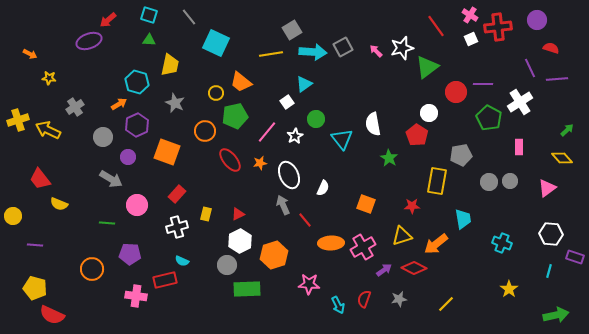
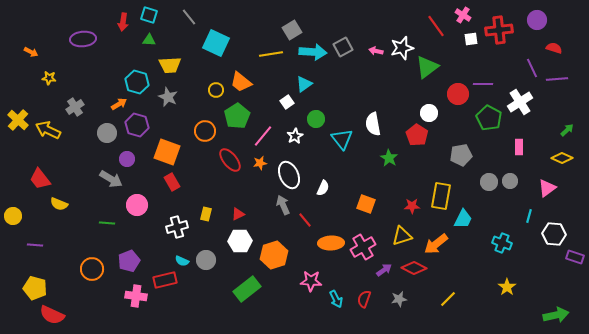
pink cross at (470, 15): moved 7 px left
red arrow at (108, 20): moved 15 px right, 2 px down; rotated 42 degrees counterclockwise
red cross at (498, 27): moved 1 px right, 3 px down
white square at (471, 39): rotated 16 degrees clockwise
purple ellipse at (89, 41): moved 6 px left, 2 px up; rotated 15 degrees clockwise
red semicircle at (551, 48): moved 3 px right
pink arrow at (376, 51): rotated 32 degrees counterclockwise
orange arrow at (30, 54): moved 1 px right, 2 px up
yellow trapezoid at (170, 65): rotated 75 degrees clockwise
purple line at (530, 68): moved 2 px right
red circle at (456, 92): moved 2 px right, 2 px down
yellow circle at (216, 93): moved 3 px up
gray star at (175, 103): moved 7 px left, 6 px up
green pentagon at (235, 116): moved 2 px right; rotated 20 degrees counterclockwise
yellow cross at (18, 120): rotated 30 degrees counterclockwise
purple hexagon at (137, 125): rotated 20 degrees counterclockwise
pink line at (267, 132): moved 4 px left, 4 px down
gray circle at (103, 137): moved 4 px right, 4 px up
purple circle at (128, 157): moved 1 px left, 2 px down
yellow diamond at (562, 158): rotated 25 degrees counterclockwise
yellow rectangle at (437, 181): moved 4 px right, 15 px down
red rectangle at (177, 194): moved 5 px left, 12 px up; rotated 72 degrees counterclockwise
cyan trapezoid at (463, 219): rotated 35 degrees clockwise
white hexagon at (551, 234): moved 3 px right
white hexagon at (240, 241): rotated 25 degrees clockwise
purple pentagon at (130, 254): moved 1 px left, 7 px down; rotated 25 degrees counterclockwise
gray circle at (227, 265): moved 21 px left, 5 px up
cyan line at (549, 271): moved 20 px left, 55 px up
pink star at (309, 284): moved 2 px right, 3 px up
green rectangle at (247, 289): rotated 36 degrees counterclockwise
yellow star at (509, 289): moved 2 px left, 2 px up
yellow line at (446, 304): moved 2 px right, 5 px up
cyan arrow at (338, 305): moved 2 px left, 6 px up
